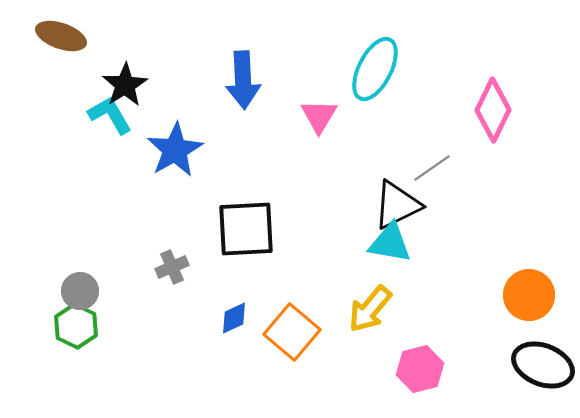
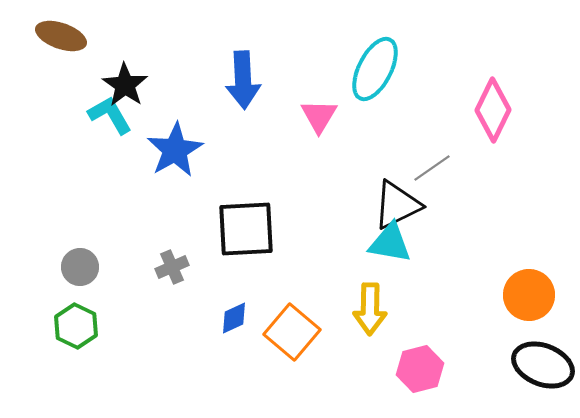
black star: rotated 6 degrees counterclockwise
gray circle: moved 24 px up
yellow arrow: rotated 39 degrees counterclockwise
